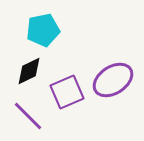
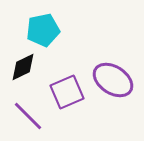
black diamond: moved 6 px left, 4 px up
purple ellipse: rotated 66 degrees clockwise
